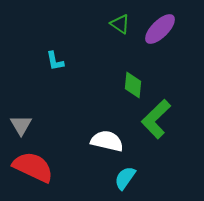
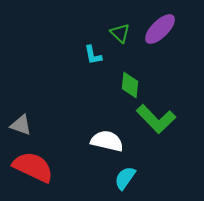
green triangle: moved 9 px down; rotated 10 degrees clockwise
cyan L-shape: moved 38 px right, 6 px up
green diamond: moved 3 px left
green L-shape: rotated 90 degrees counterclockwise
gray triangle: rotated 40 degrees counterclockwise
